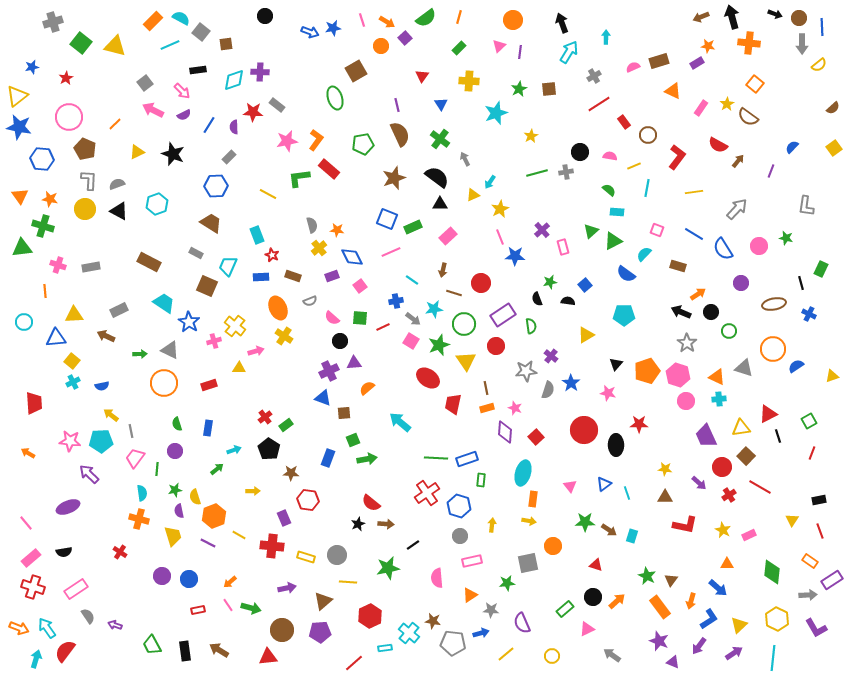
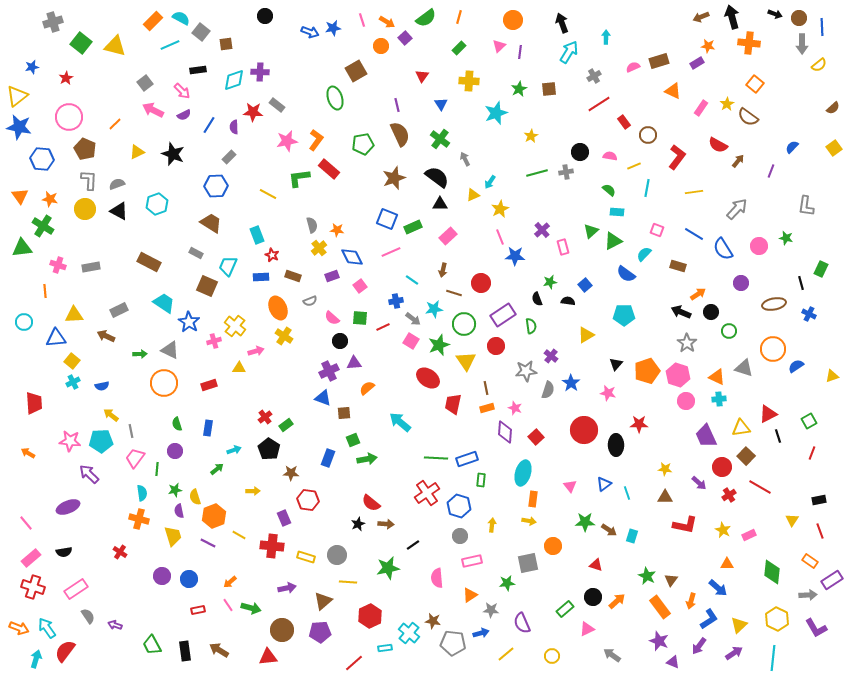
green cross at (43, 226): rotated 15 degrees clockwise
